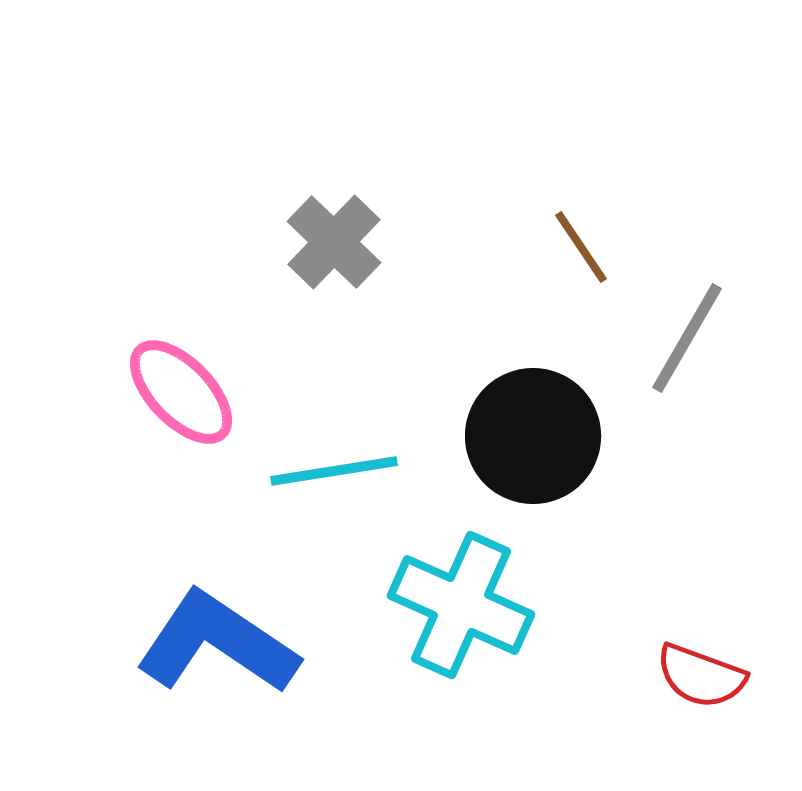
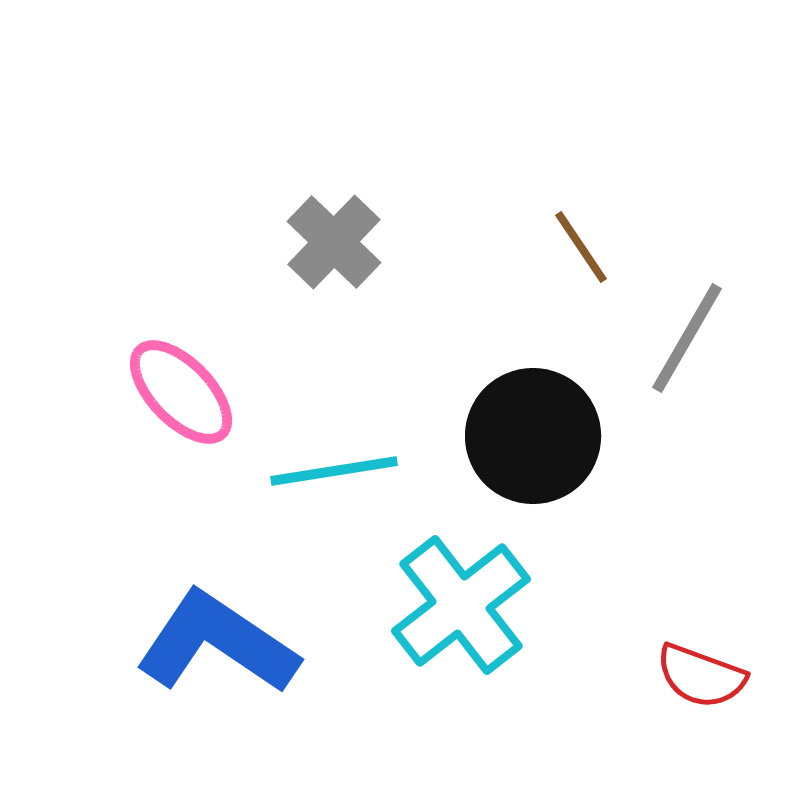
cyan cross: rotated 28 degrees clockwise
